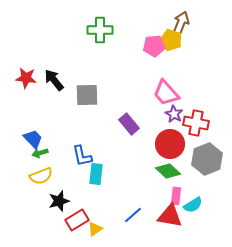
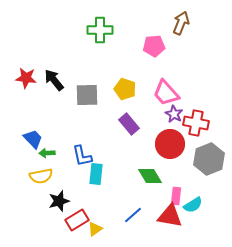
yellow pentagon: moved 46 px left, 49 px down
green arrow: moved 7 px right; rotated 14 degrees clockwise
gray hexagon: moved 2 px right
green diamond: moved 18 px left, 5 px down; rotated 15 degrees clockwise
yellow semicircle: rotated 10 degrees clockwise
